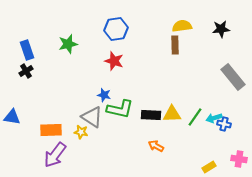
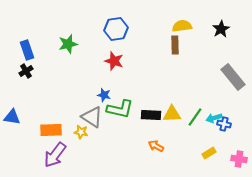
black star: rotated 24 degrees counterclockwise
yellow rectangle: moved 14 px up
